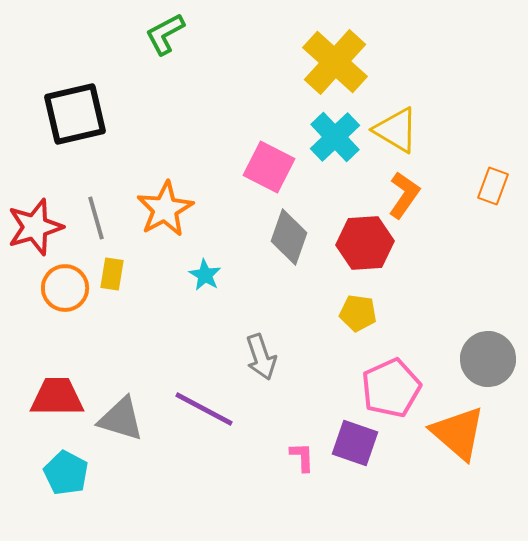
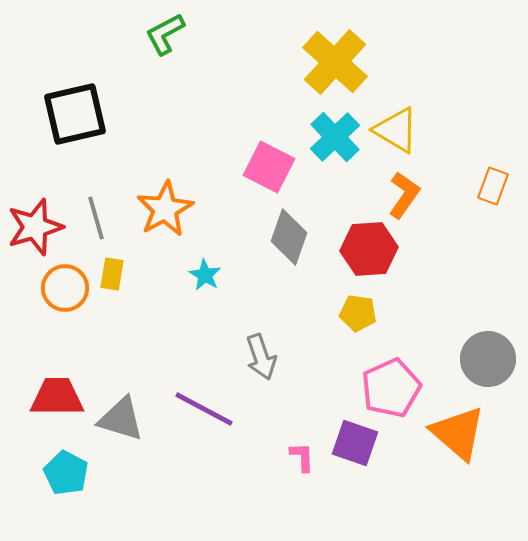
red hexagon: moved 4 px right, 6 px down
